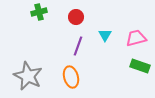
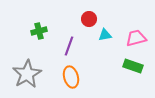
green cross: moved 19 px down
red circle: moved 13 px right, 2 px down
cyan triangle: rotated 48 degrees clockwise
purple line: moved 9 px left
green rectangle: moved 7 px left
gray star: moved 1 px left, 2 px up; rotated 16 degrees clockwise
